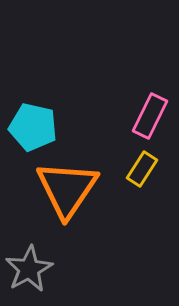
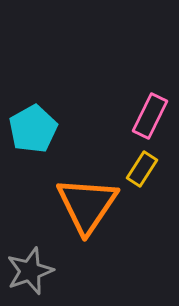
cyan pentagon: moved 2 px down; rotated 30 degrees clockwise
orange triangle: moved 20 px right, 16 px down
gray star: moved 1 px right, 2 px down; rotated 9 degrees clockwise
